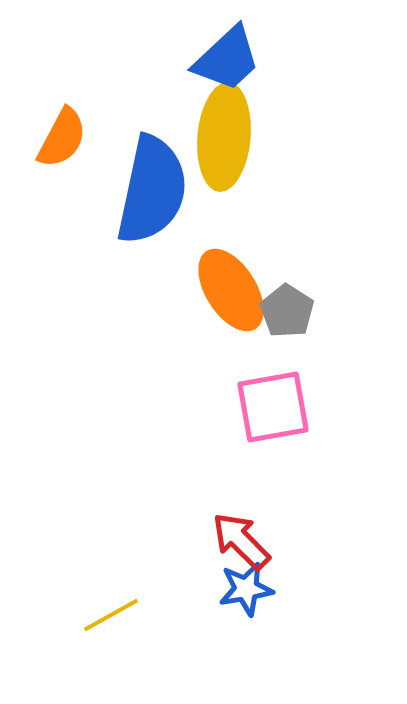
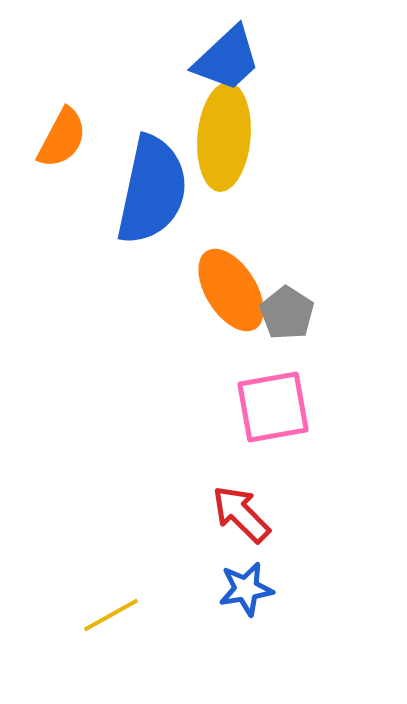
gray pentagon: moved 2 px down
red arrow: moved 27 px up
